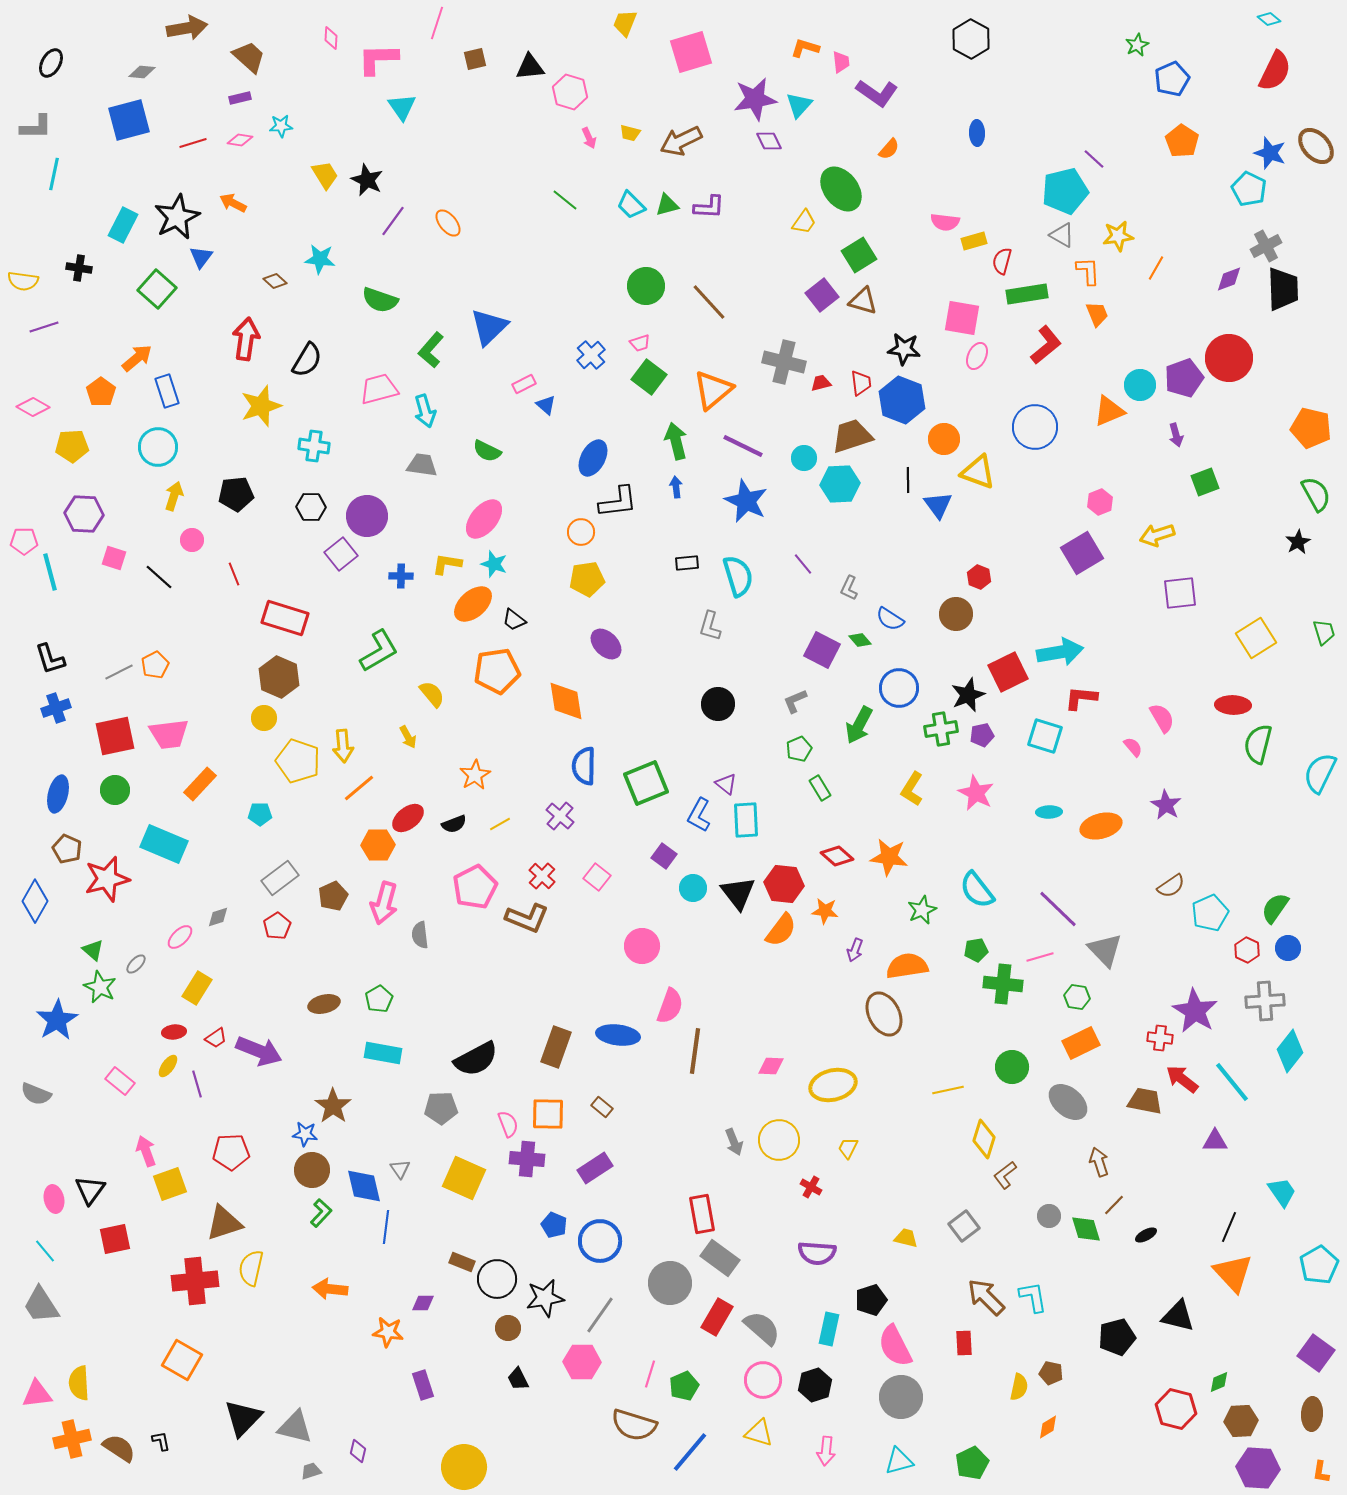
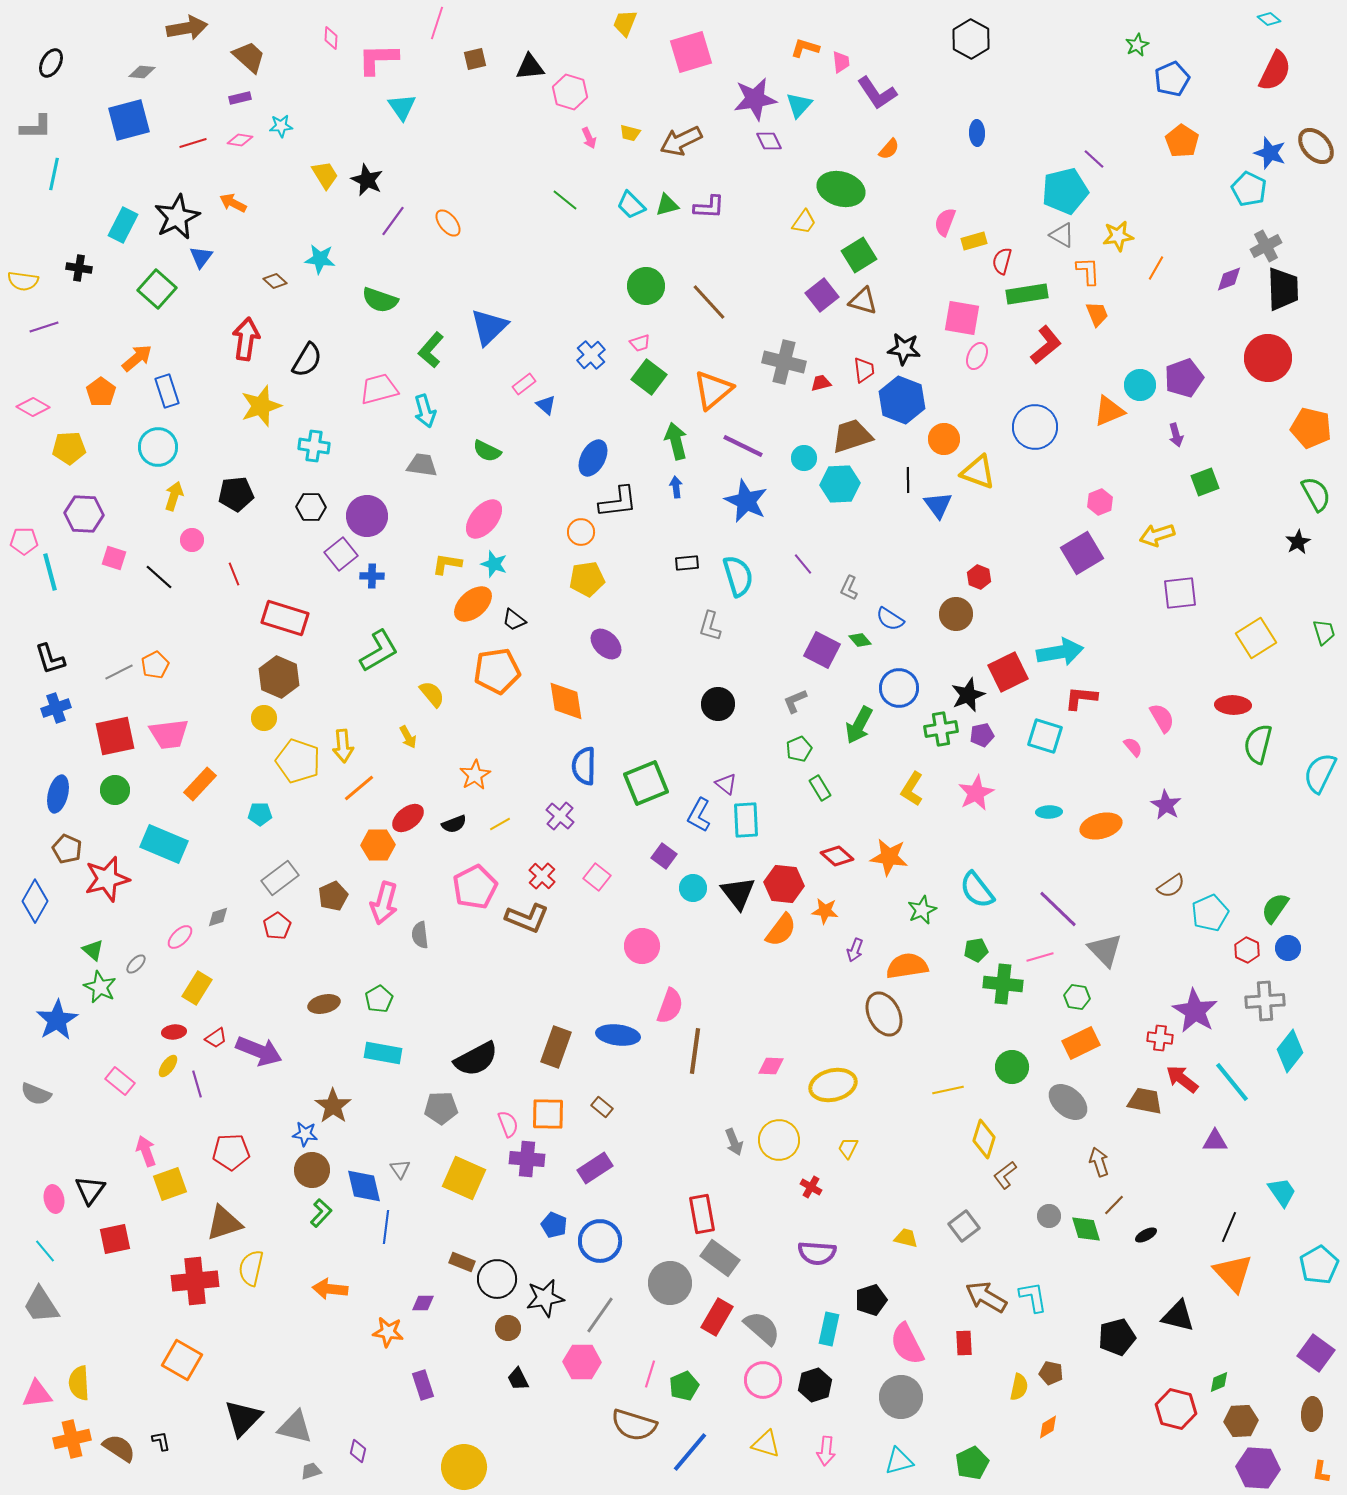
purple L-shape at (877, 93): rotated 21 degrees clockwise
green ellipse at (841, 189): rotated 36 degrees counterclockwise
pink semicircle at (945, 222): rotated 104 degrees clockwise
red circle at (1229, 358): moved 39 px right
red trapezoid at (861, 383): moved 3 px right, 13 px up
pink rectangle at (524, 384): rotated 10 degrees counterclockwise
yellow pentagon at (72, 446): moved 3 px left, 2 px down
blue cross at (401, 576): moved 29 px left
pink star at (976, 793): rotated 18 degrees clockwise
brown arrow at (986, 1297): rotated 15 degrees counterclockwise
pink semicircle at (895, 1346): moved 12 px right, 2 px up
yellow triangle at (759, 1433): moved 7 px right, 11 px down
